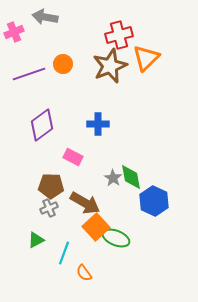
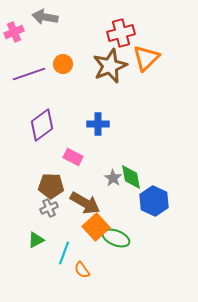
red cross: moved 2 px right, 2 px up
orange semicircle: moved 2 px left, 3 px up
